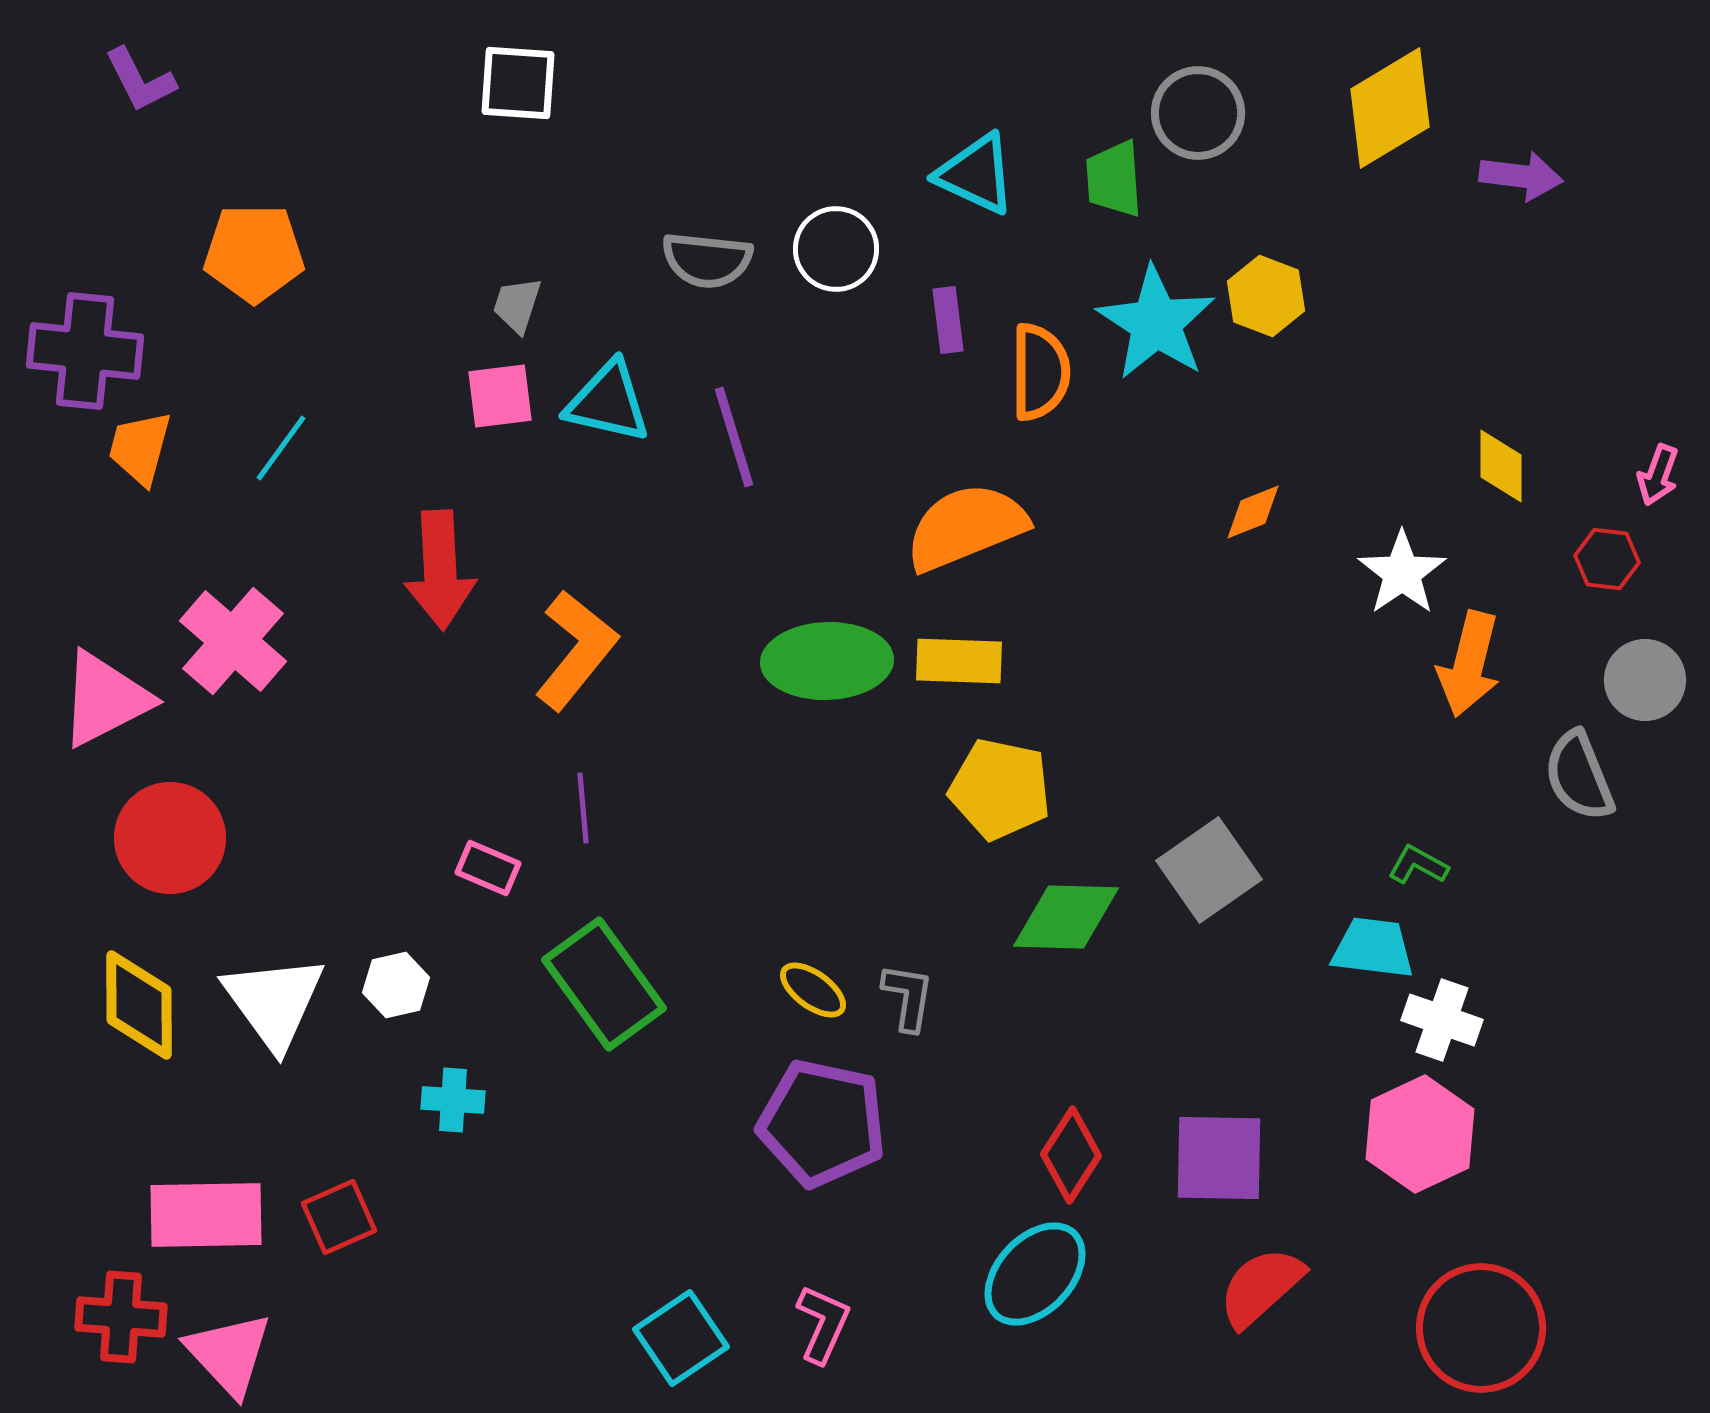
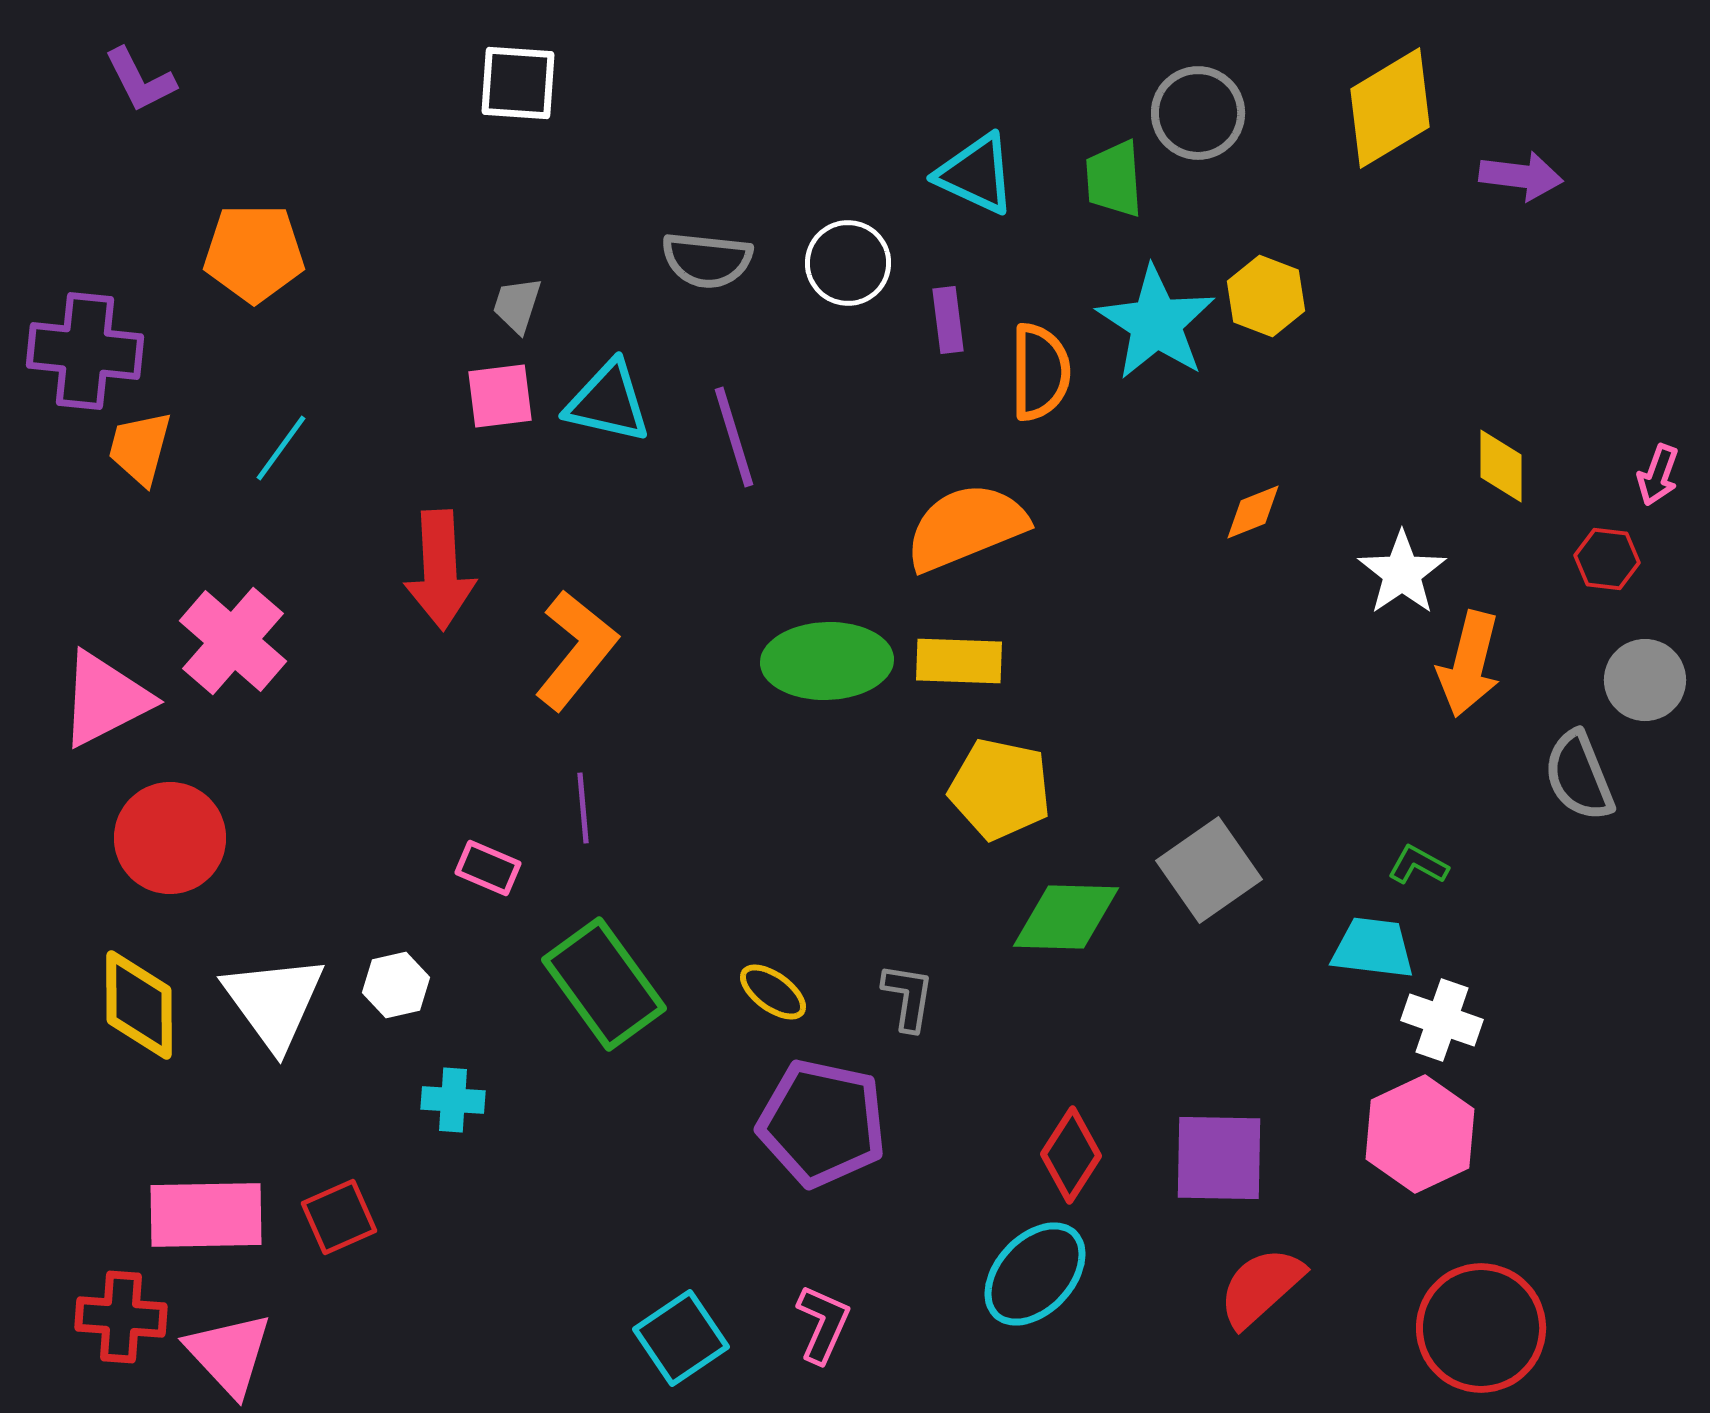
white circle at (836, 249): moved 12 px right, 14 px down
yellow ellipse at (813, 990): moved 40 px left, 2 px down
